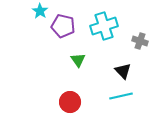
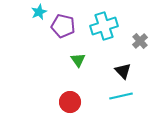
cyan star: moved 1 px left, 1 px down; rotated 14 degrees clockwise
gray cross: rotated 28 degrees clockwise
